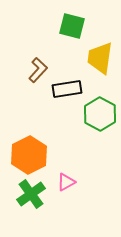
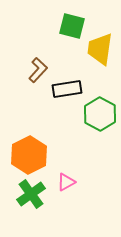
yellow trapezoid: moved 9 px up
